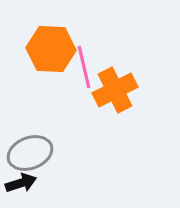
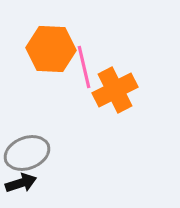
gray ellipse: moved 3 px left
